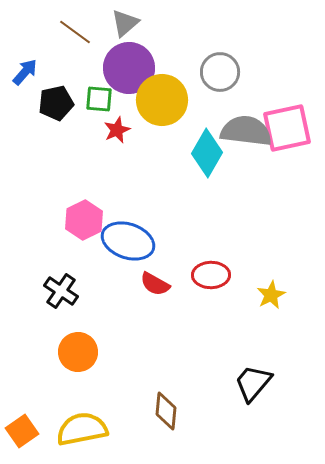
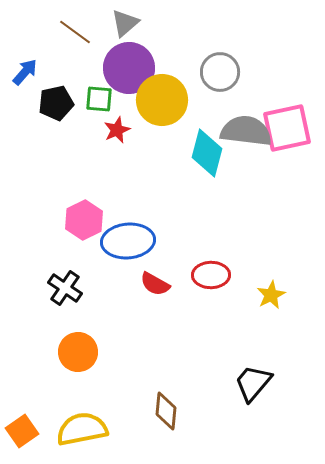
cyan diamond: rotated 15 degrees counterclockwise
blue ellipse: rotated 24 degrees counterclockwise
black cross: moved 4 px right, 3 px up
